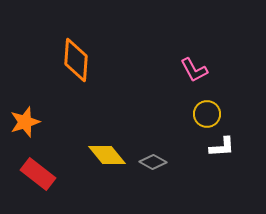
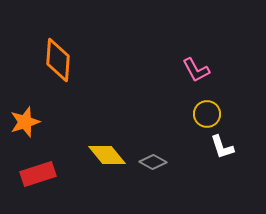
orange diamond: moved 18 px left
pink L-shape: moved 2 px right
white L-shape: rotated 76 degrees clockwise
red rectangle: rotated 56 degrees counterclockwise
